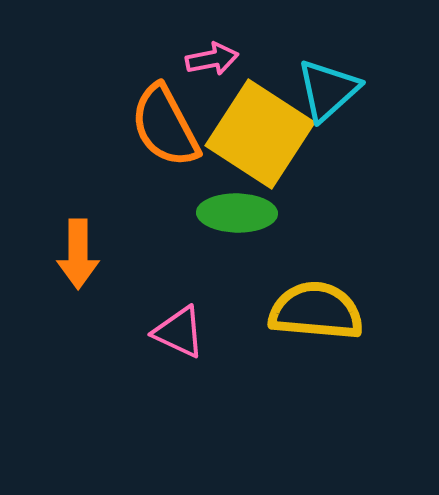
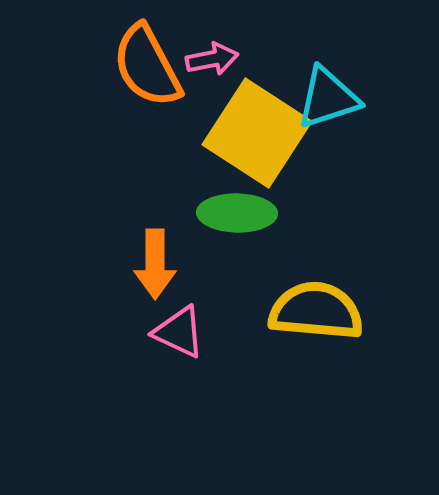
cyan triangle: moved 8 px down; rotated 24 degrees clockwise
orange semicircle: moved 18 px left, 60 px up
yellow square: moved 3 px left, 1 px up
orange arrow: moved 77 px right, 10 px down
